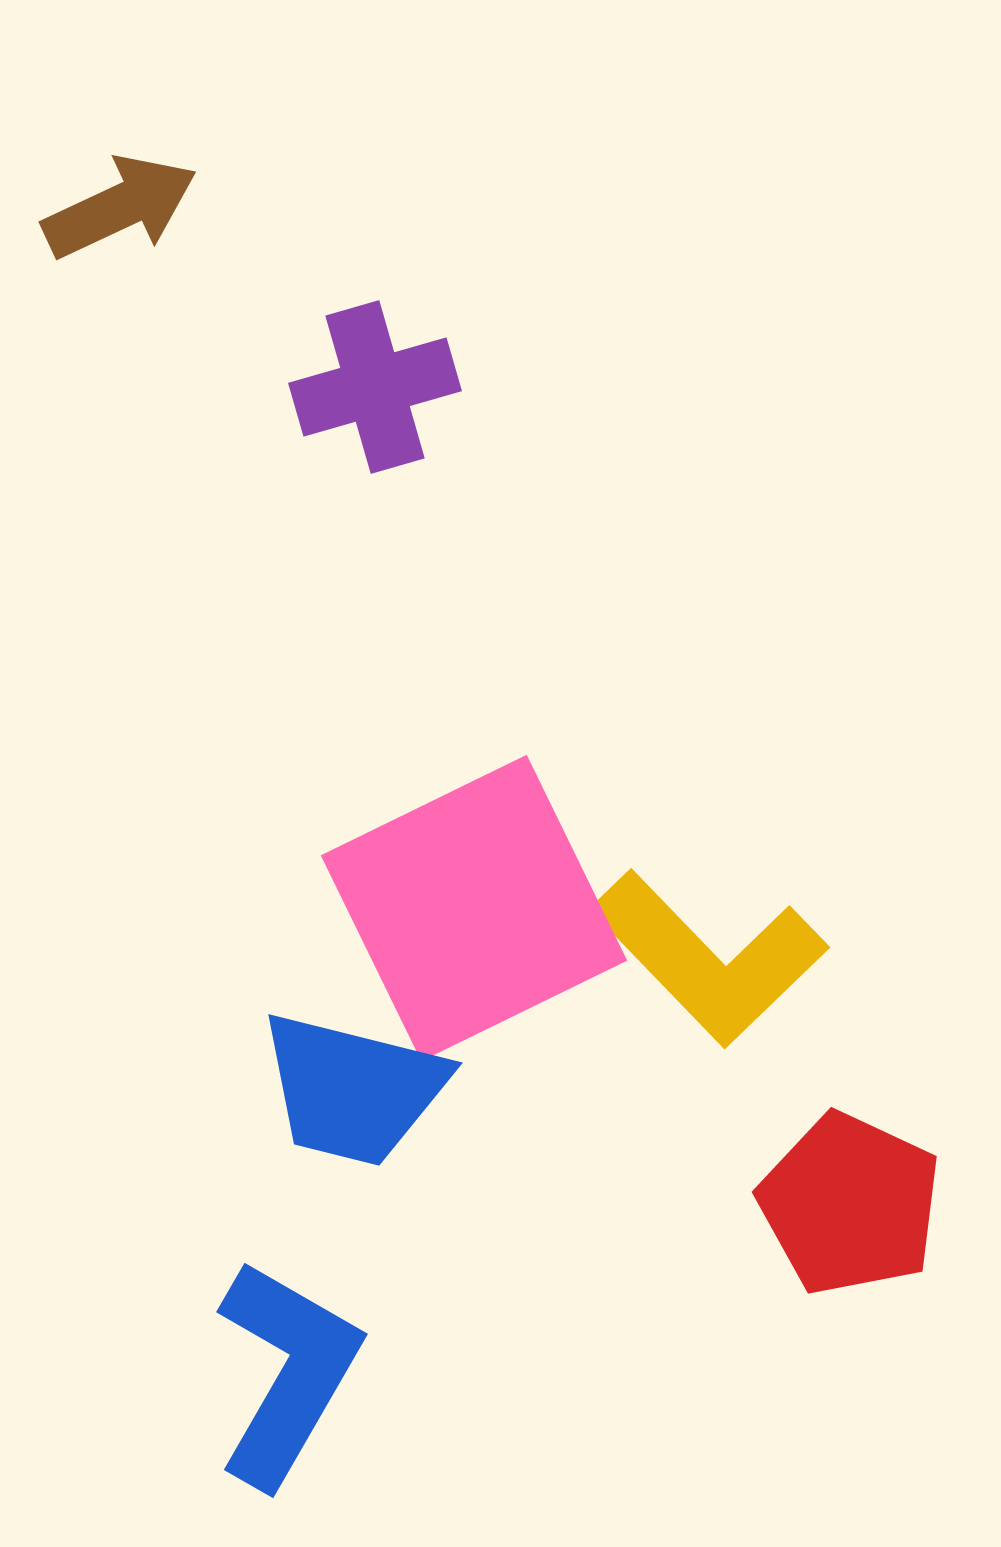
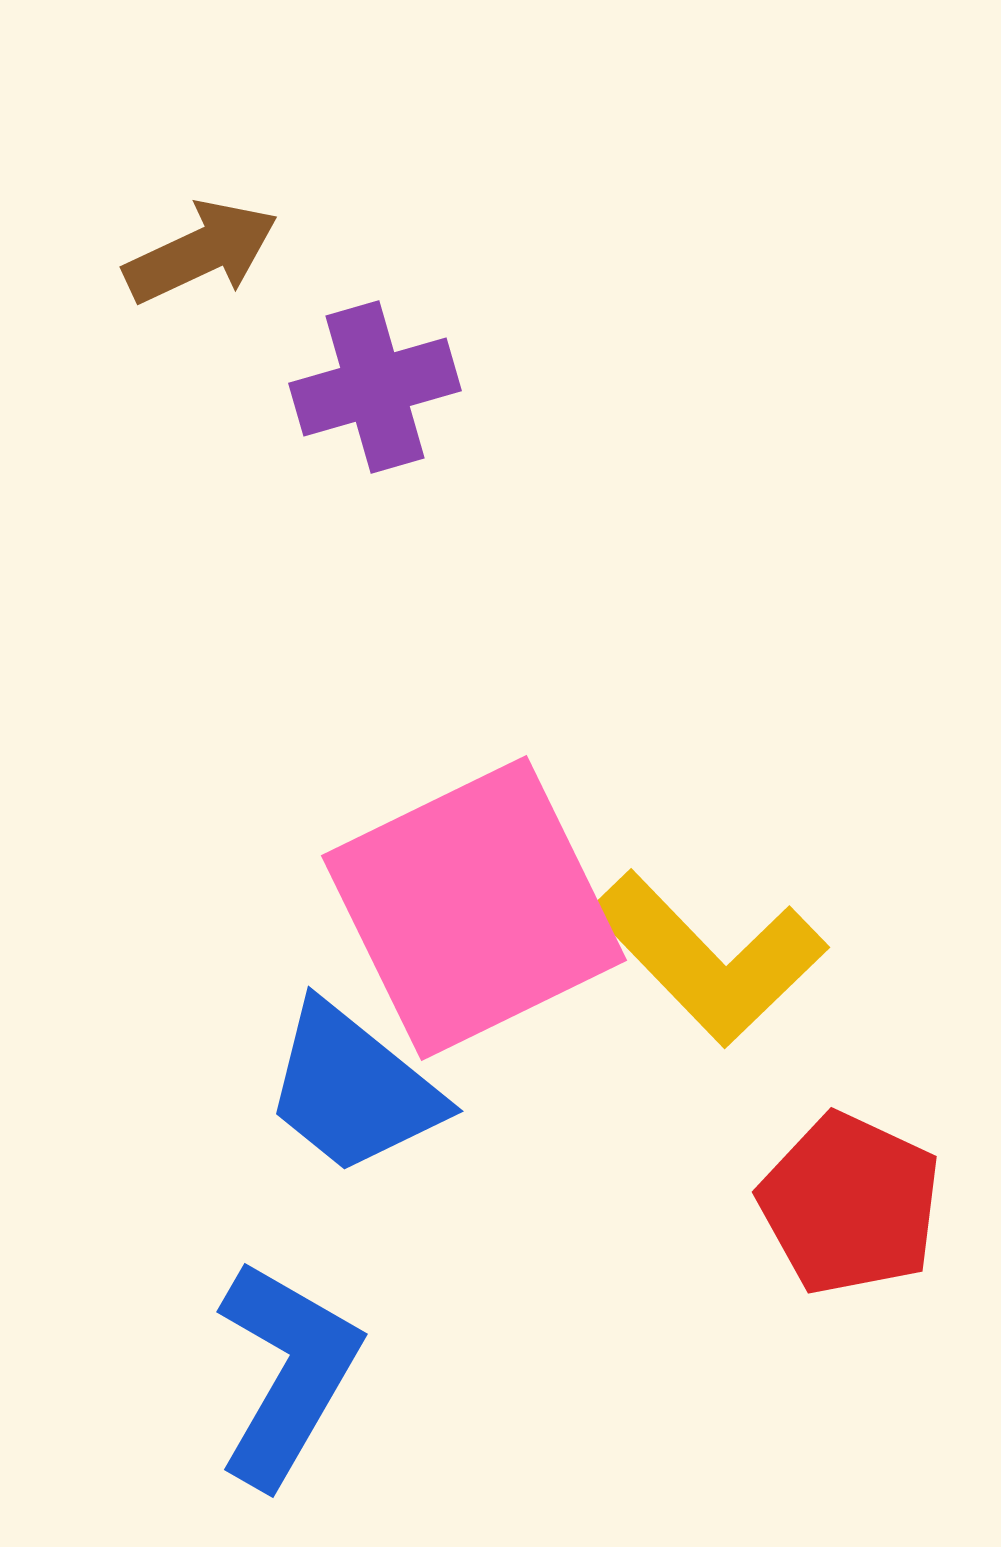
brown arrow: moved 81 px right, 45 px down
blue trapezoid: rotated 25 degrees clockwise
